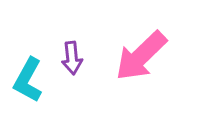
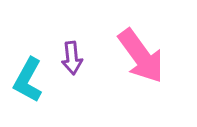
pink arrow: rotated 82 degrees counterclockwise
